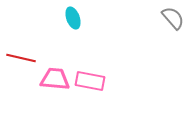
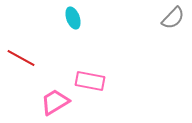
gray semicircle: rotated 85 degrees clockwise
red line: rotated 16 degrees clockwise
pink trapezoid: moved 23 px down; rotated 36 degrees counterclockwise
